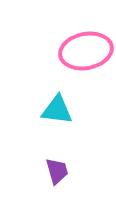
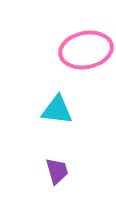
pink ellipse: moved 1 px up
